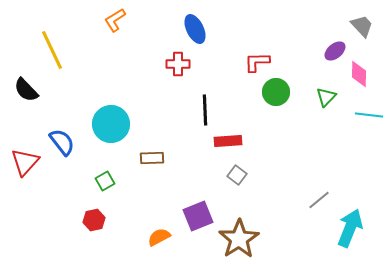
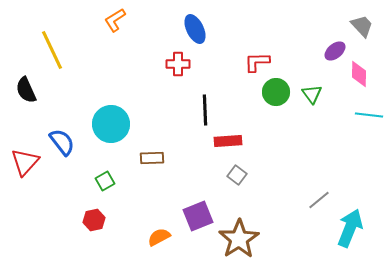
black semicircle: rotated 20 degrees clockwise
green triangle: moved 14 px left, 3 px up; rotated 20 degrees counterclockwise
